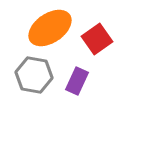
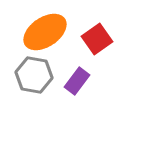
orange ellipse: moved 5 px left, 4 px down
purple rectangle: rotated 12 degrees clockwise
